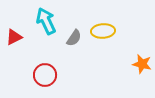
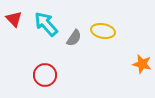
cyan arrow: moved 3 px down; rotated 16 degrees counterclockwise
yellow ellipse: rotated 15 degrees clockwise
red triangle: moved 18 px up; rotated 48 degrees counterclockwise
